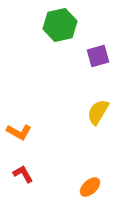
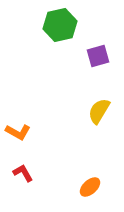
yellow semicircle: moved 1 px right, 1 px up
orange L-shape: moved 1 px left
red L-shape: moved 1 px up
